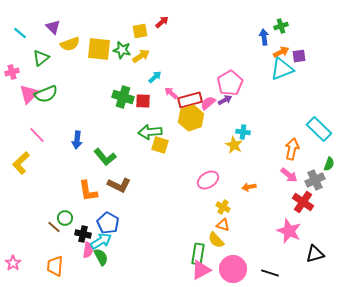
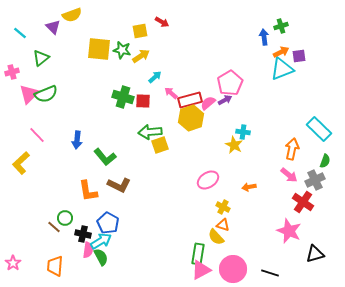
red arrow at (162, 22): rotated 72 degrees clockwise
yellow semicircle at (70, 44): moved 2 px right, 29 px up
yellow square at (160, 145): rotated 36 degrees counterclockwise
green semicircle at (329, 164): moved 4 px left, 3 px up
yellow semicircle at (216, 240): moved 3 px up
